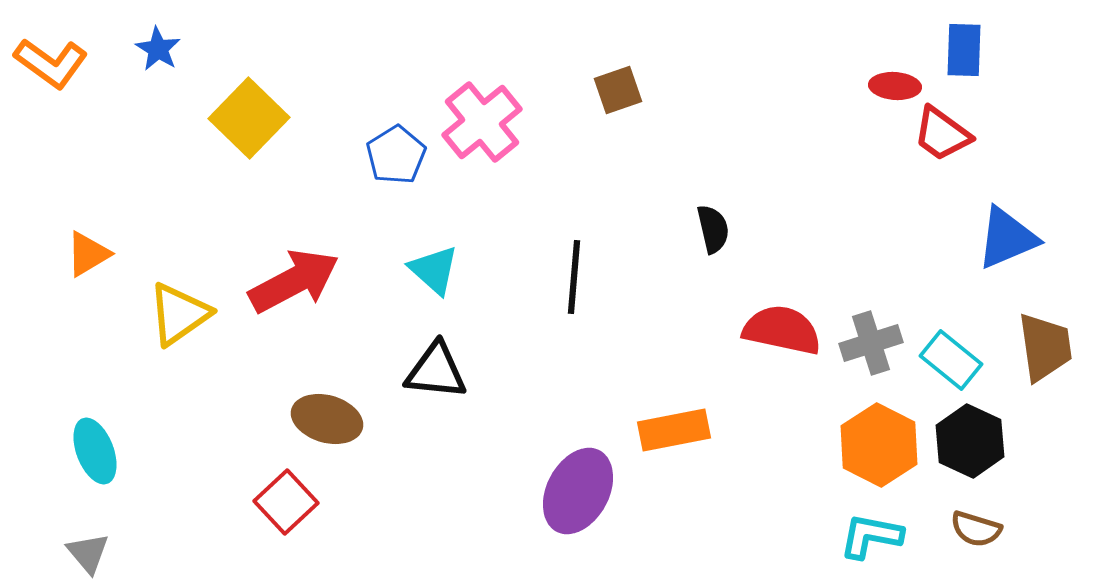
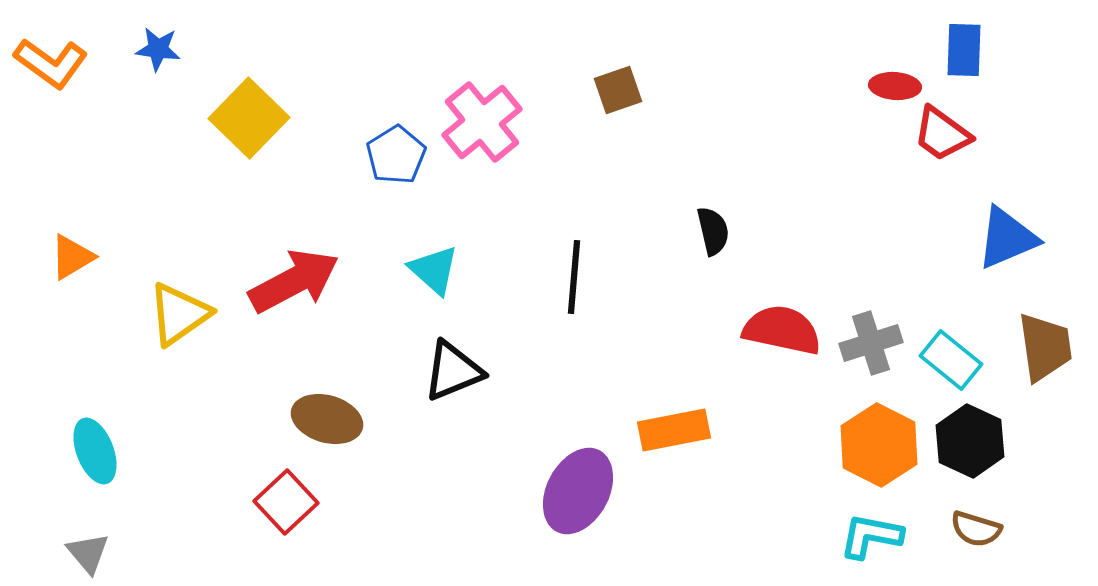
blue star: rotated 24 degrees counterclockwise
black semicircle: moved 2 px down
orange triangle: moved 16 px left, 3 px down
black triangle: moved 17 px right; rotated 28 degrees counterclockwise
